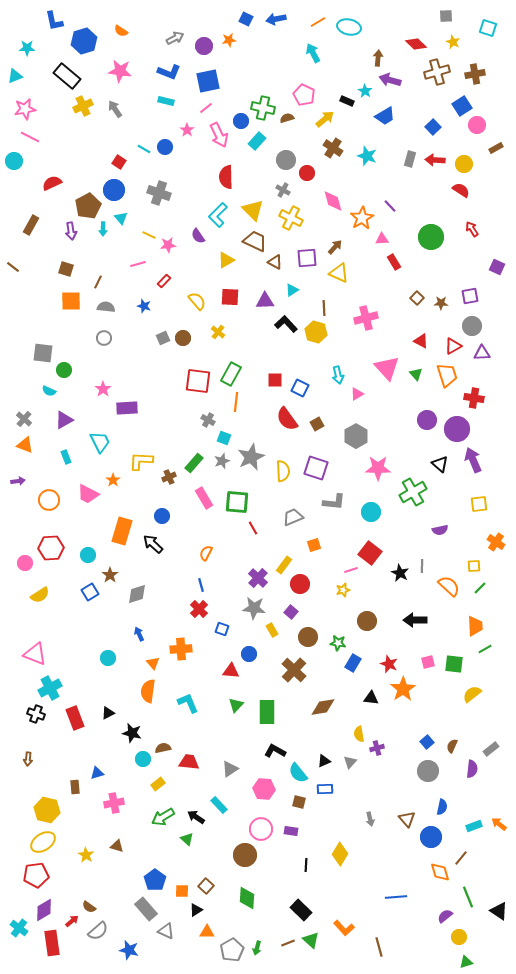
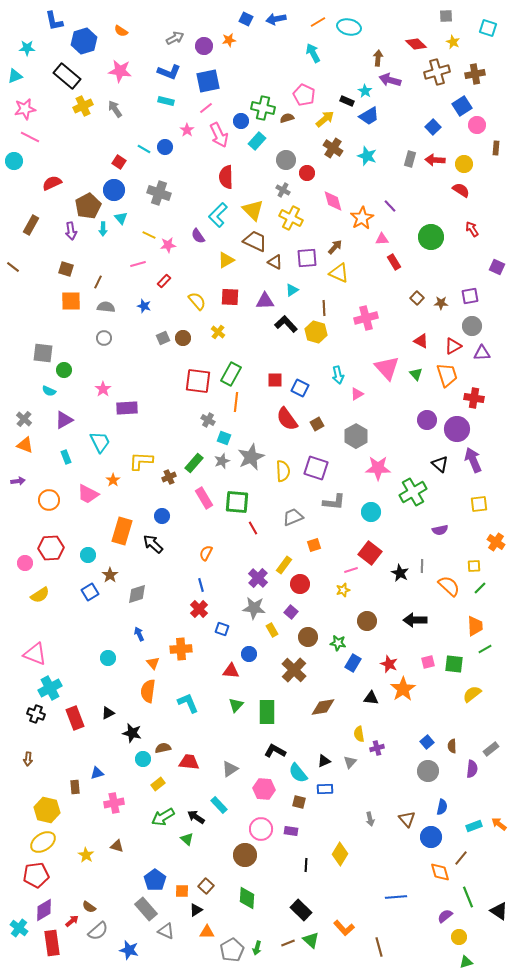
blue trapezoid at (385, 116): moved 16 px left
brown rectangle at (496, 148): rotated 56 degrees counterclockwise
brown semicircle at (452, 746): rotated 24 degrees counterclockwise
